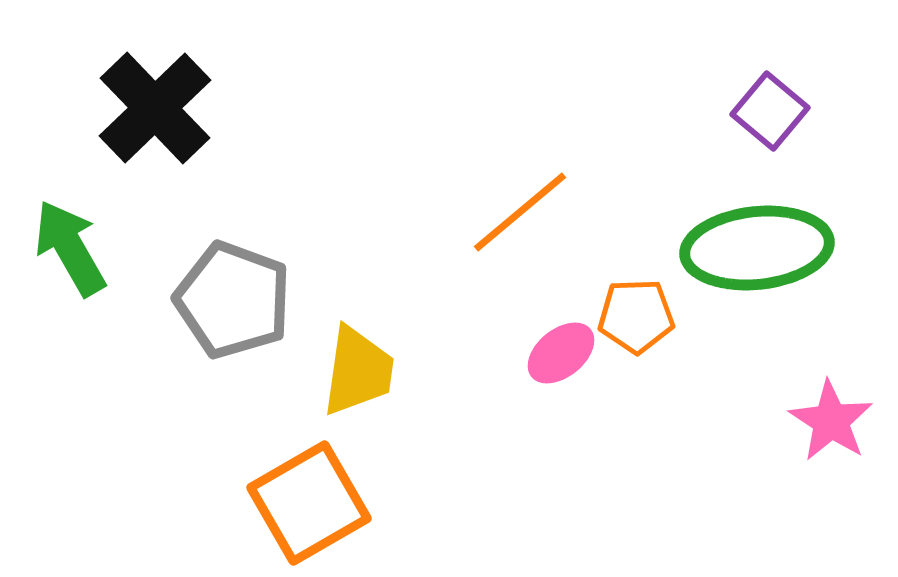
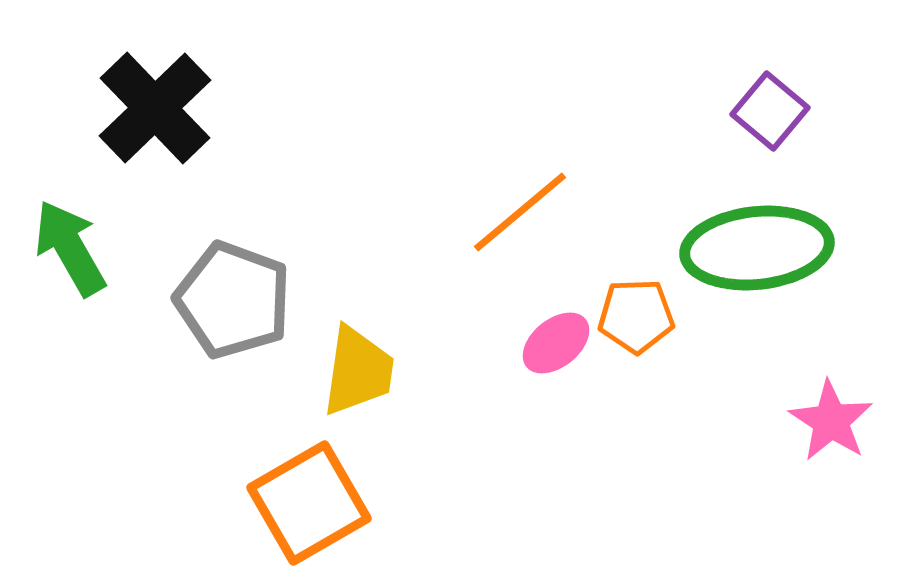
pink ellipse: moved 5 px left, 10 px up
